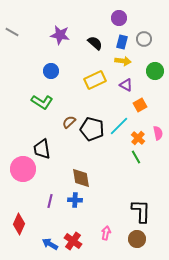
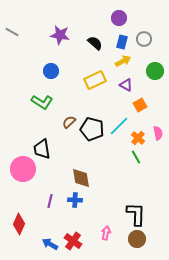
yellow arrow: rotated 35 degrees counterclockwise
black L-shape: moved 5 px left, 3 px down
